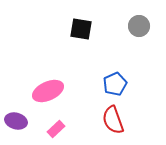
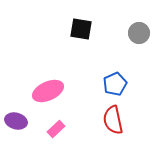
gray circle: moved 7 px down
red semicircle: rotated 8 degrees clockwise
